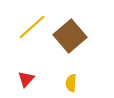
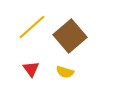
red triangle: moved 5 px right, 10 px up; rotated 18 degrees counterclockwise
yellow semicircle: moved 6 px left, 11 px up; rotated 78 degrees counterclockwise
